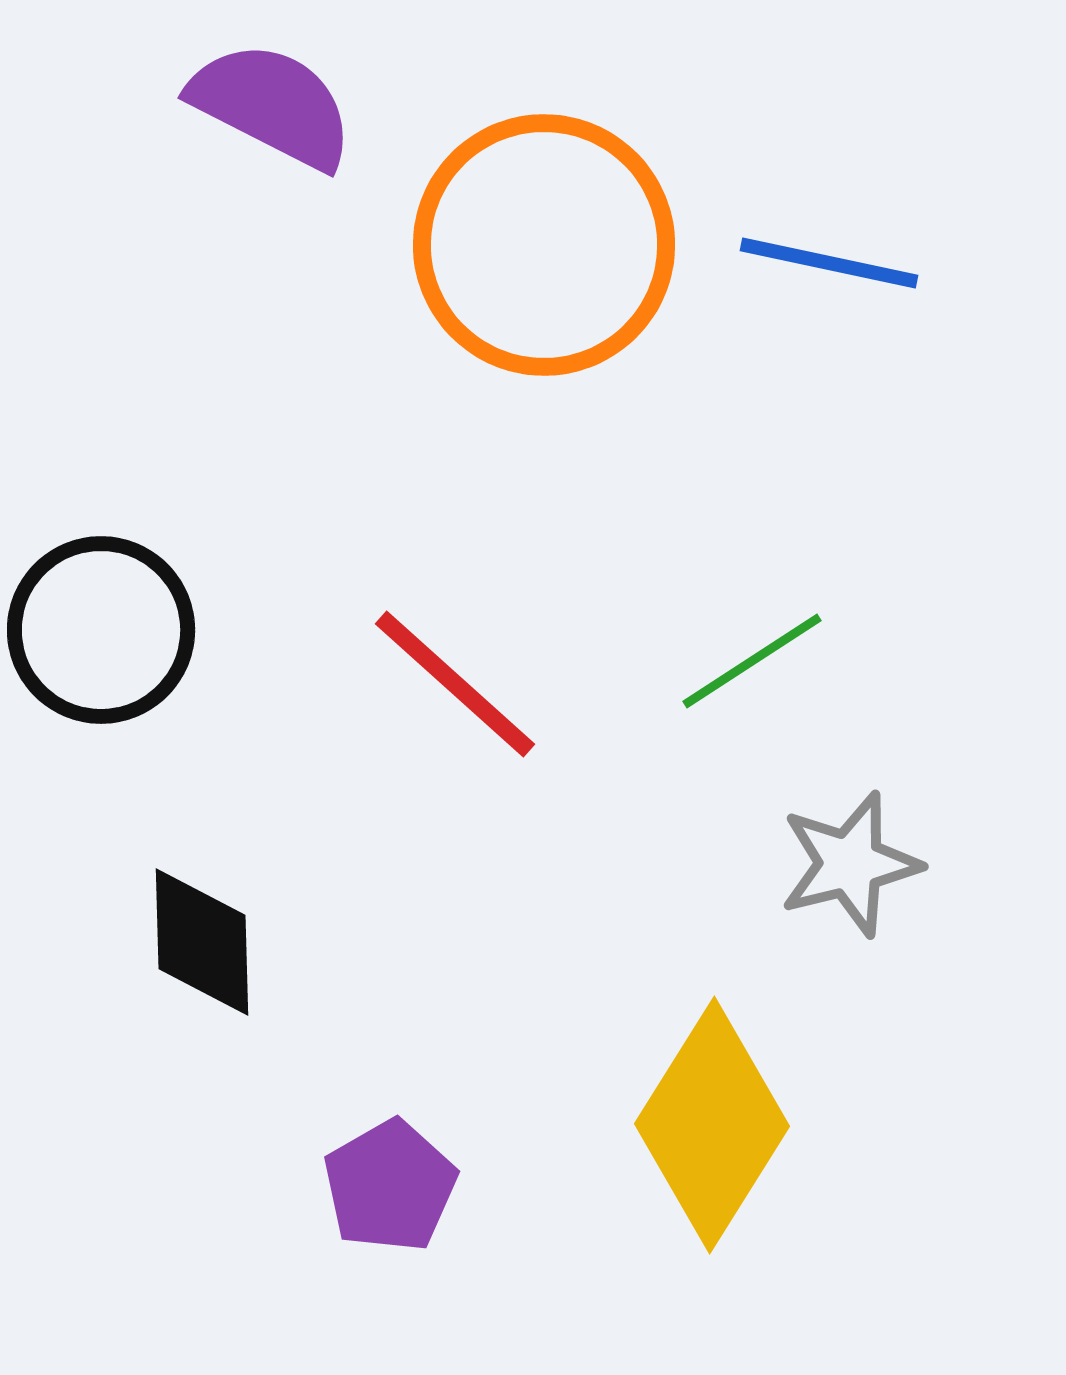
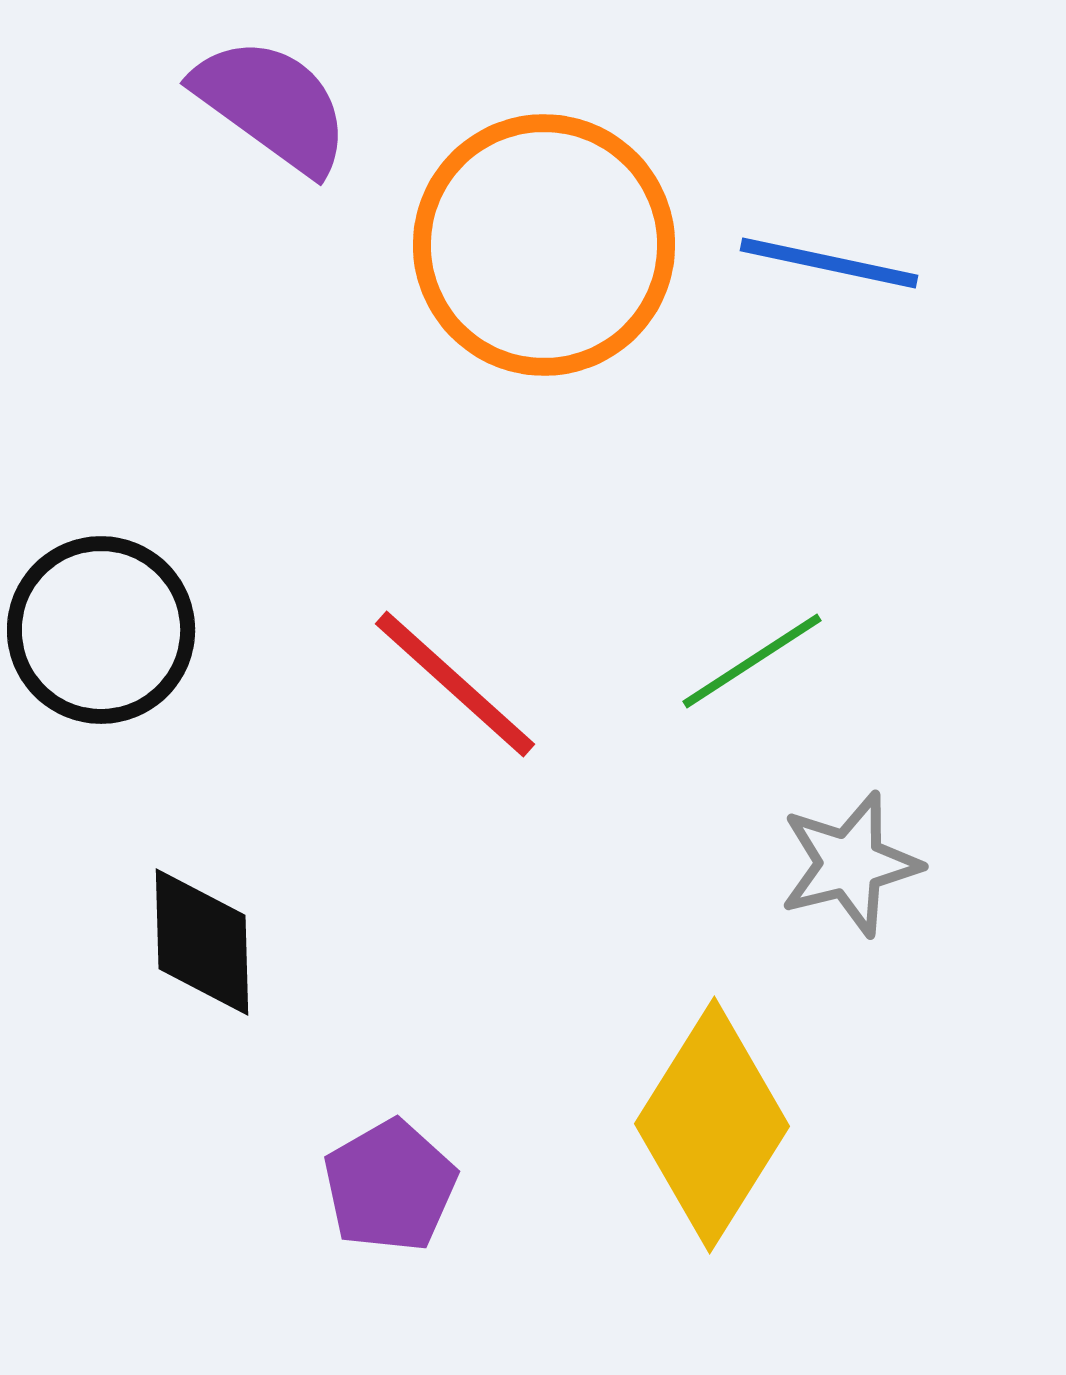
purple semicircle: rotated 9 degrees clockwise
